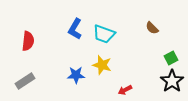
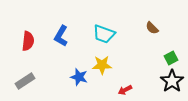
blue L-shape: moved 14 px left, 7 px down
yellow star: rotated 18 degrees counterclockwise
blue star: moved 3 px right, 2 px down; rotated 18 degrees clockwise
